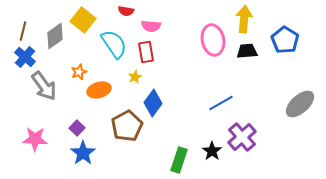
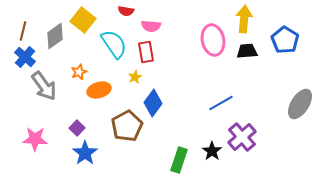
gray ellipse: rotated 16 degrees counterclockwise
blue star: moved 2 px right
